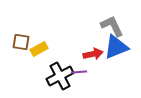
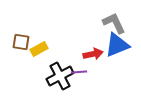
gray L-shape: moved 2 px right, 3 px up
blue triangle: moved 1 px right, 2 px up
